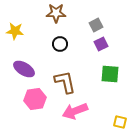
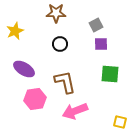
yellow star: rotated 30 degrees counterclockwise
purple square: rotated 24 degrees clockwise
